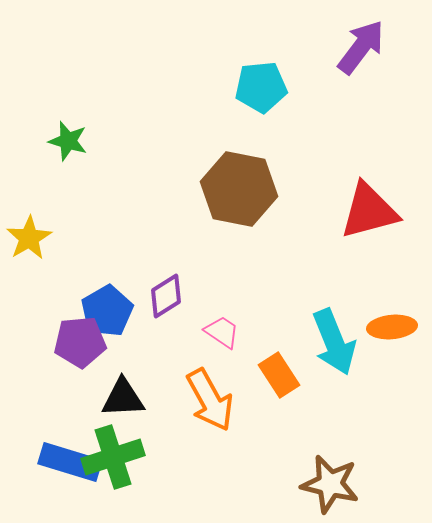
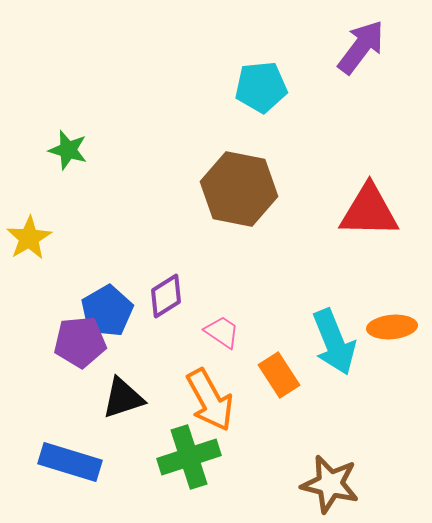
green star: moved 9 px down
red triangle: rotated 16 degrees clockwise
black triangle: rotated 15 degrees counterclockwise
green cross: moved 76 px right
